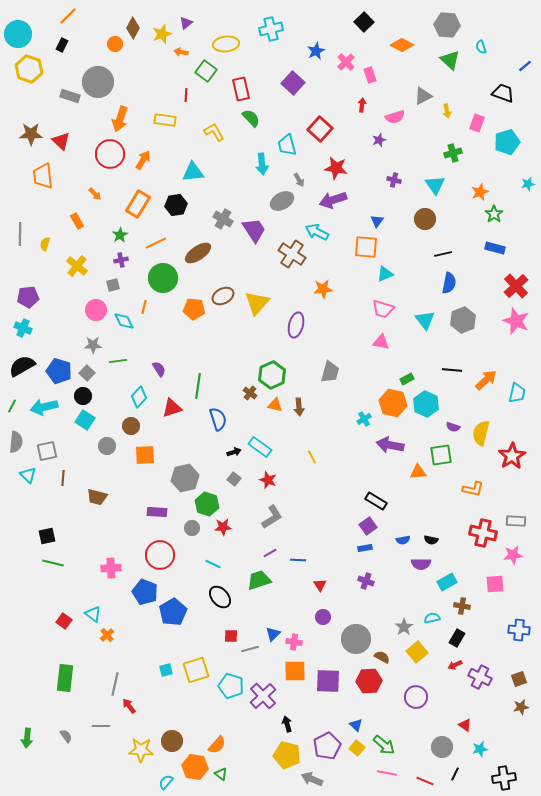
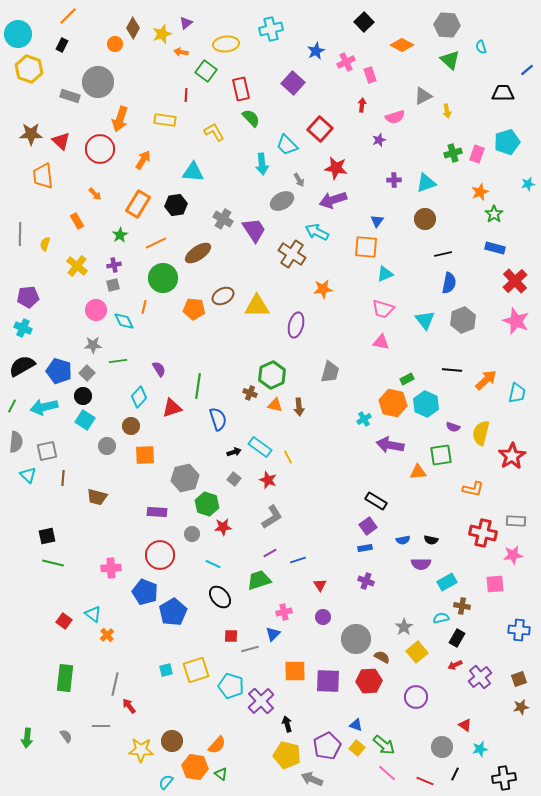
pink cross at (346, 62): rotated 18 degrees clockwise
blue line at (525, 66): moved 2 px right, 4 px down
black trapezoid at (503, 93): rotated 20 degrees counterclockwise
pink rectangle at (477, 123): moved 31 px down
cyan trapezoid at (287, 145): rotated 30 degrees counterclockwise
red circle at (110, 154): moved 10 px left, 5 px up
cyan triangle at (193, 172): rotated 10 degrees clockwise
purple cross at (394, 180): rotated 16 degrees counterclockwise
cyan triangle at (435, 185): moved 9 px left, 2 px up; rotated 45 degrees clockwise
purple cross at (121, 260): moved 7 px left, 5 px down
red cross at (516, 286): moved 1 px left, 5 px up
yellow triangle at (257, 303): moved 3 px down; rotated 48 degrees clockwise
brown cross at (250, 393): rotated 16 degrees counterclockwise
yellow line at (312, 457): moved 24 px left
gray circle at (192, 528): moved 6 px down
blue line at (298, 560): rotated 21 degrees counterclockwise
cyan semicircle at (432, 618): moved 9 px right
pink cross at (294, 642): moved 10 px left, 30 px up; rotated 21 degrees counterclockwise
purple cross at (480, 677): rotated 25 degrees clockwise
purple cross at (263, 696): moved 2 px left, 5 px down
blue triangle at (356, 725): rotated 24 degrees counterclockwise
pink line at (387, 773): rotated 30 degrees clockwise
